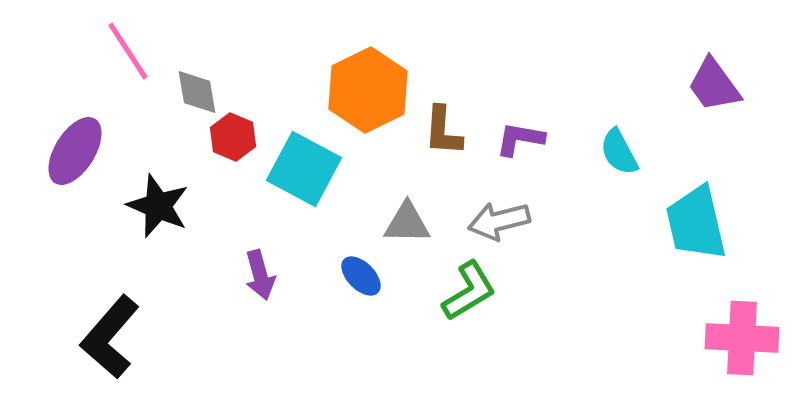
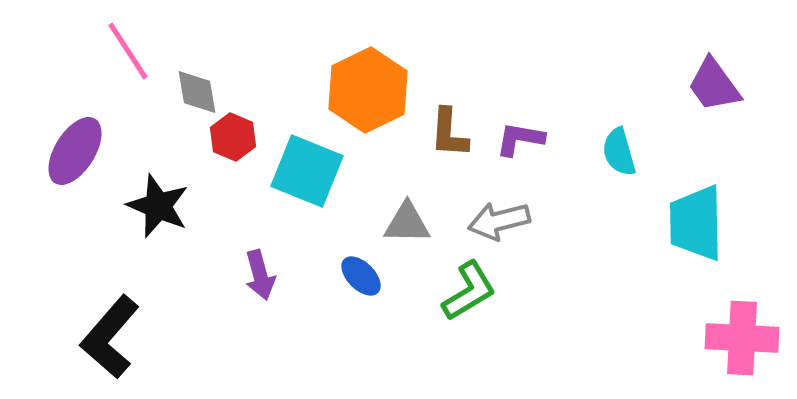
brown L-shape: moved 6 px right, 2 px down
cyan semicircle: rotated 12 degrees clockwise
cyan square: moved 3 px right, 2 px down; rotated 6 degrees counterclockwise
cyan trapezoid: rotated 12 degrees clockwise
